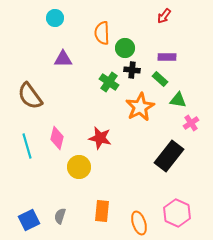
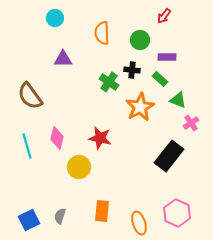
green circle: moved 15 px right, 8 px up
green triangle: rotated 12 degrees clockwise
